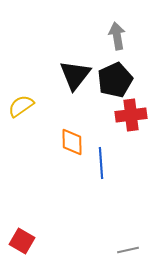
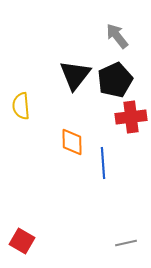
gray arrow: rotated 28 degrees counterclockwise
yellow semicircle: rotated 60 degrees counterclockwise
red cross: moved 2 px down
blue line: moved 2 px right
gray line: moved 2 px left, 7 px up
